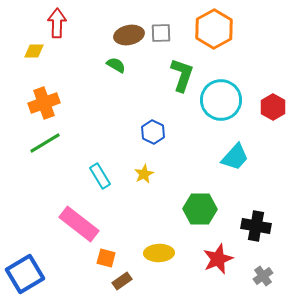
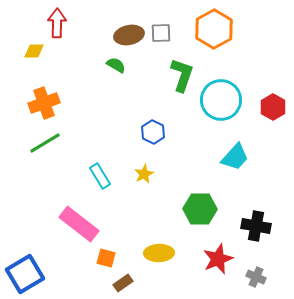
gray cross: moved 7 px left, 1 px down; rotated 30 degrees counterclockwise
brown rectangle: moved 1 px right, 2 px down
